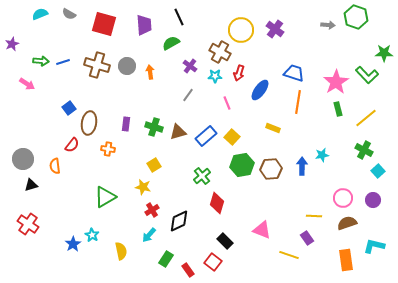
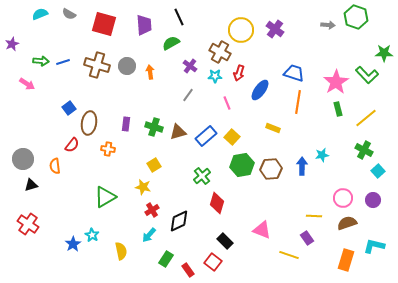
orange rectangle at (346, 260): rotated 25 degrees clockwise
